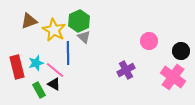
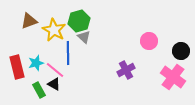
green hexagon: rotated 10 degrees clockwise
